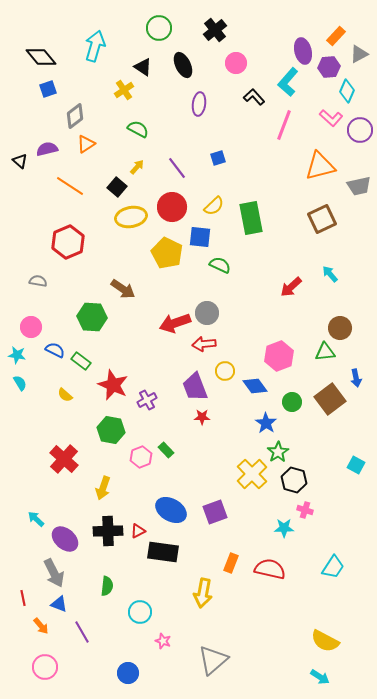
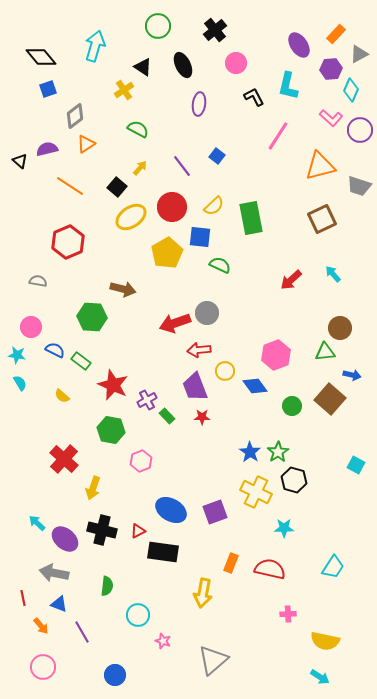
green circle at (159, 28): moved 1 px left, 2 px up
orange rectangle at (336, 36): moved 2 px up
purple ellipse at (303, 51): moved 4 px left, 6 px up; rotated 20 degrees counterclockwise
purple hexagon at (329, 67): moved 2 px right, 2 px down
cyan L-shape at (288, 82): moved 4 px down; rotated 28 degrees counterclockwise
cyan diamond at (347, 91): moved 4 px right, 1 px up
black L-shape at (254, 97): rotated 15 degrees clockwise
pink line at (284, 125): moved 6 px left, 11 px down; rotated 12 degrees clockwise
blue square at (218, 158): moved 1 px left, 2 px up; rotated 35 degrees counterclockwise
yellow arrow at (137, 167): moved 3 px right, 1 px down
purple line at (177, 168): moved 5 px right, 2 px up
gray trapezoid at (359, 186): rotated 30 degrees clockwise
yellow ellipse at (131, 217): rotated 24 degrees counterclockwise
yellow pentagon at (167, 253): rotated 16 degrees clockwise
cyan arrow at (330, 274): moved 3 px right
red arrow at (291, 287): moved 7 px up
brown arrow at (123, 289): rotated 20 degrees counterclockwise
red arrow at (204, 344): moved 5 px left, 6 px down
pink hexagon at (279, 356): moved 3 px left, 1 px up
blue arrow at (356, 378): moved 4 px left, 3 px up; rotated 66 degrees counterclockwise
yellow semicircle at (65, 395): moved 3 px left, 1 px down
brown square at (330, 399): rotated 12 degrees counterclockwise
green circle at (292, 402): moved 4 px down
blue star at (266, 423): moved 16 px left, 29 px down
green rectangle at (166, 450): moved 1 px right, 34 px up
pink hexagon at (141, 457): moved 4 px down
yellow cross at (252, 474): moved 4 px right, 18 px down; rotated 20 degrees counterclockwise
yellow arrow at (103, 488): moved 10 px left
pink cross at (305, 510): moved 17 px left, 104 px down; rotated 21 degrees counterclockwise
cyan arrow at (36, 519): moved 1 px right, 4 px down
black cross at (108, 531): moved 6 px left, 1 px up; rotated 16 degrees clockwise
gray arrow at (54, 573): rotated 128 degrees clockwise
cyan circle at (140, 612): moved 2 px left, 3 px down
yellow semicircle at (325, 641): rotated 16 degrees counterclockwise
pink circle at (45, 667): moved 2 px left
blue circle at (128, 673): moved 13 px left, 2 px down
